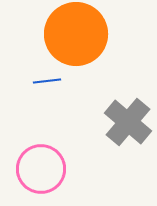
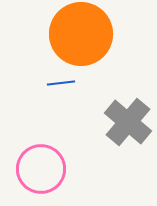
orange circle: moved 5 px right
blue line: moved 14 px right, 2 px down
